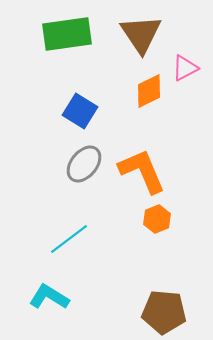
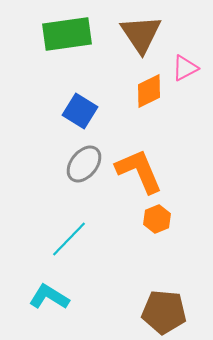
orange L-shape: moved 3 px left
cyan line: rotated 9 degrees counterclockwise
